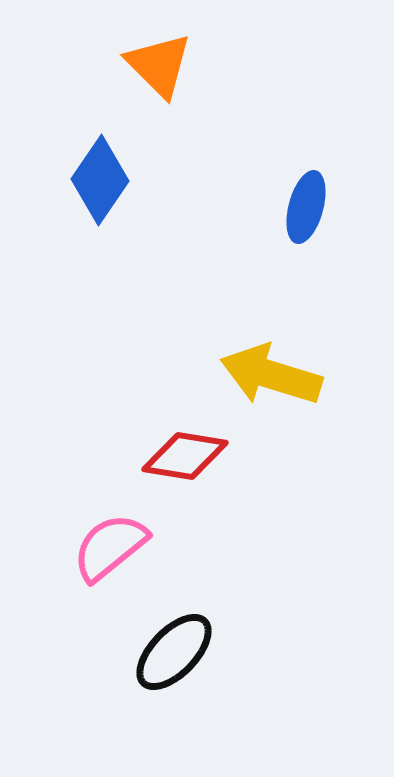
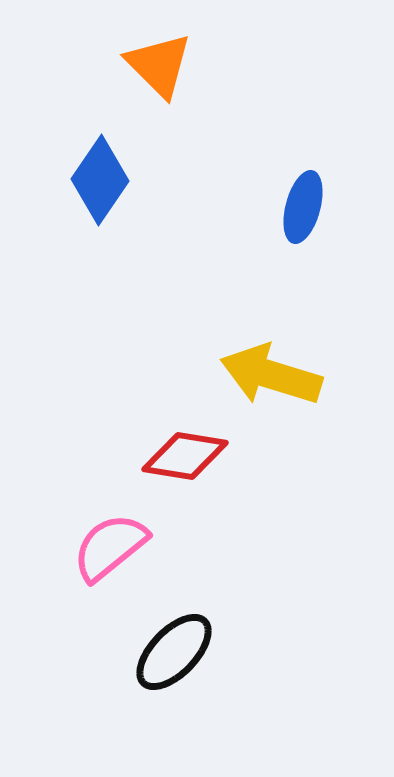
blue ellipse: moved 3 px left
